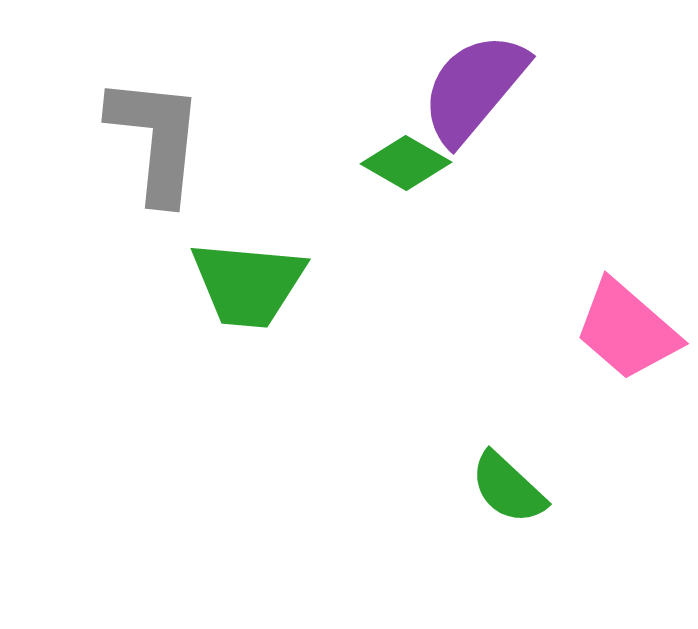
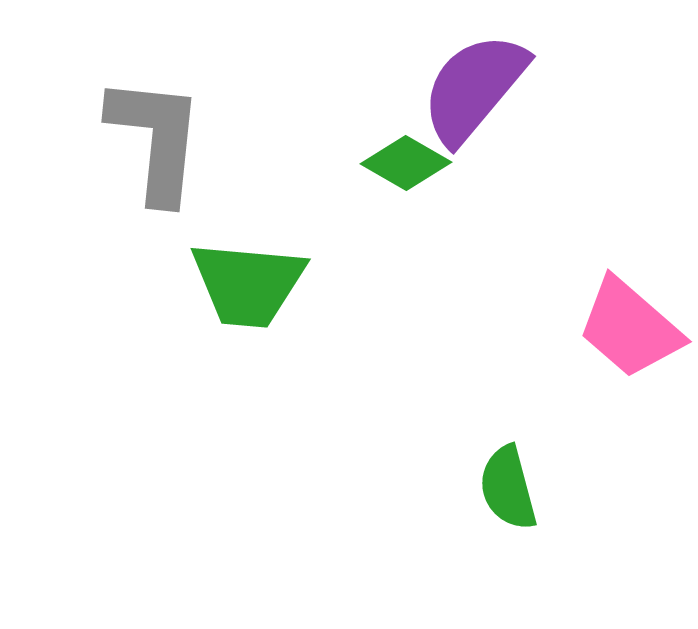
pink trapezoid: moved 3 px right, 2 px up
green semicircle: rotated 32 degrees clockwise
